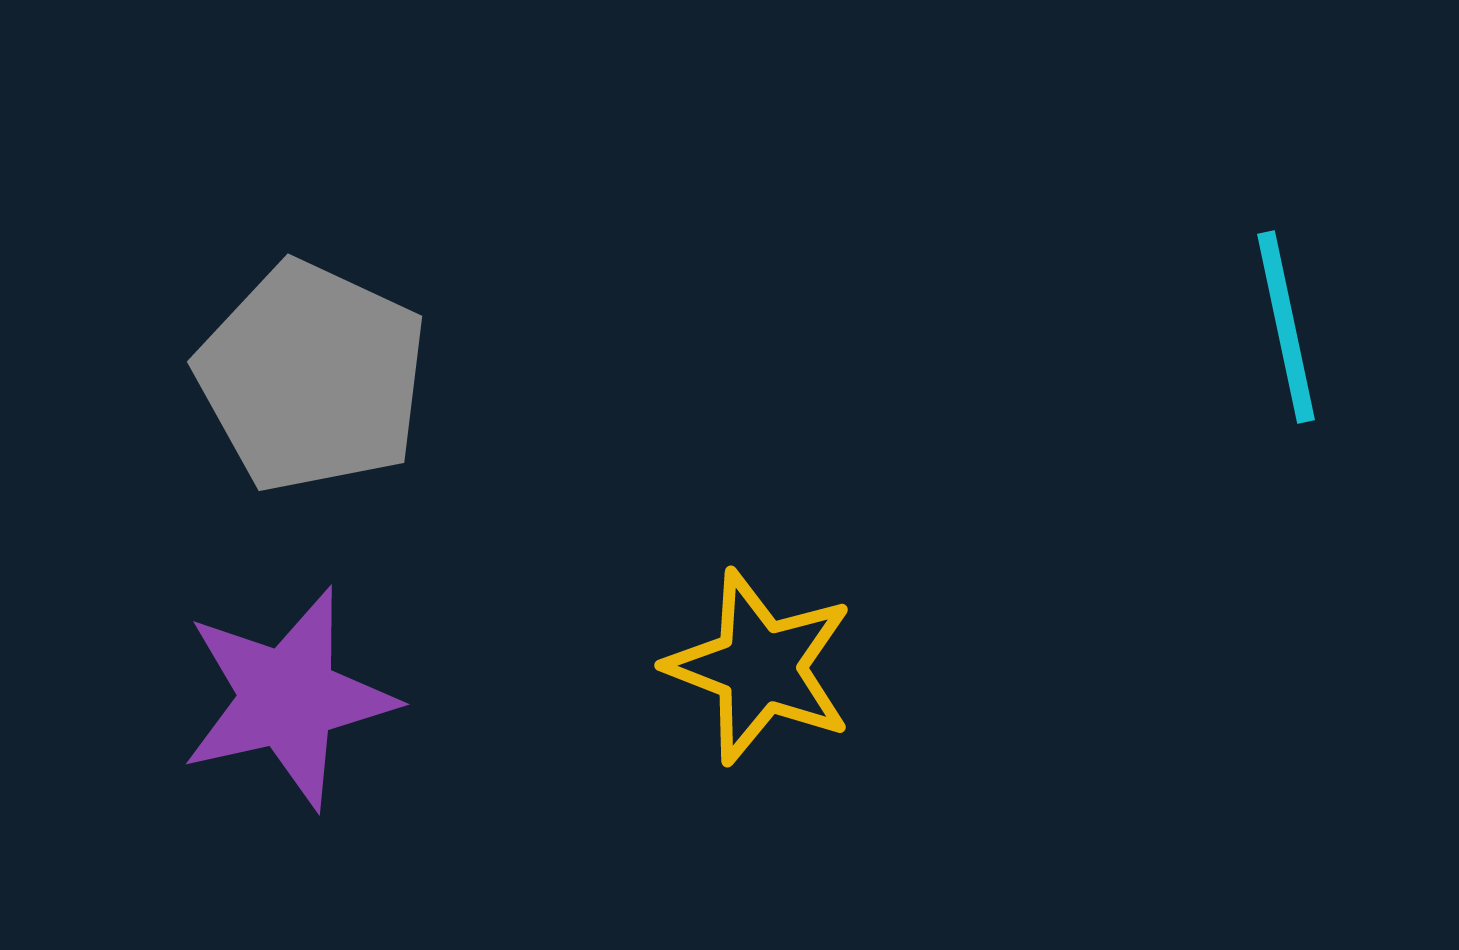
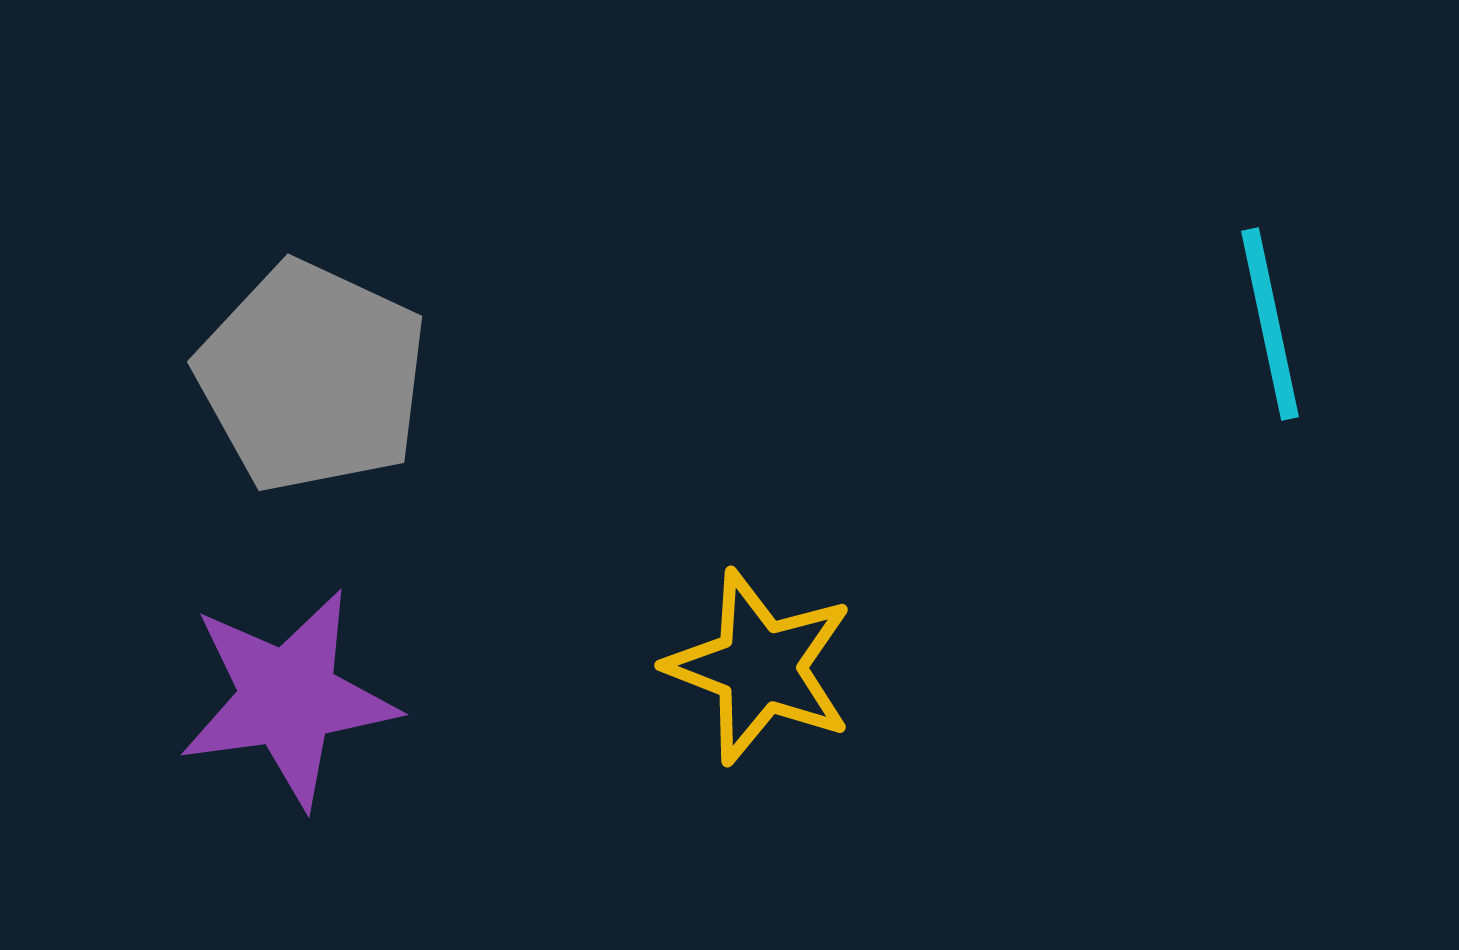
cyan line: moved 16 px left, 3 px up
purple star: rotated 5 degrees clockwise
